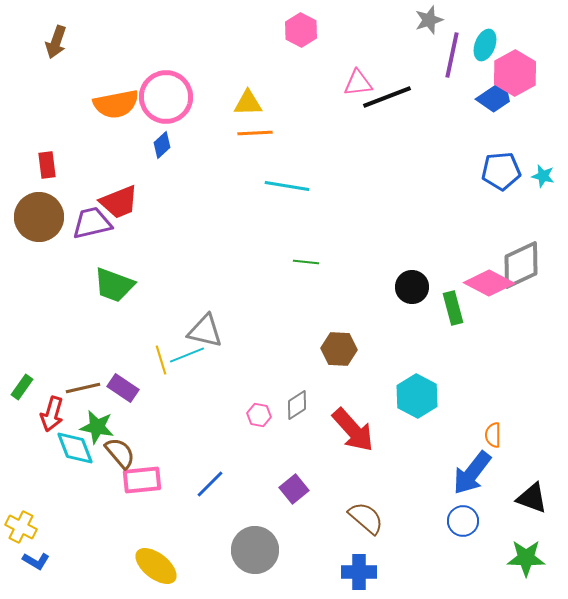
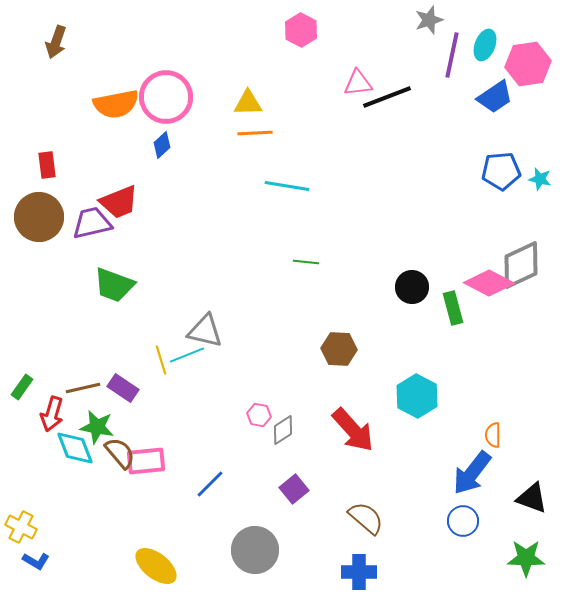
pink hexagon at (515, 73): moved 13 px right, 9 px up; rotated 21 degrees clockwise
cyan star at (543, 176): moved 3 px left, 3 px down
gray diamond at (297, 405): moved 14 px left, 25 px down
pink rectangle at (142, 480): moved 4 px right, 19 px up
